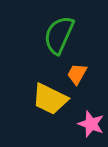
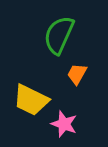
yellow trapezoid: moved 19 px left, 1 px down
pink star: moved 27 px left
